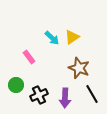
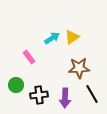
cyan arrow: rotated 77 degrees counterclockwise
brown star: rotated 25 degrees counterclockwise
black cross: rotated 18 degrees clockwise
